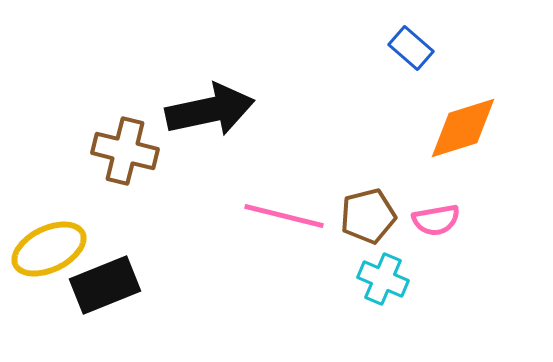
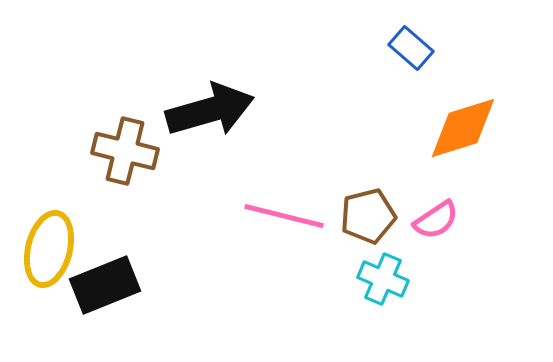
black arrow: rotated 4 degrees counterclockwise
pink semicircle: rotated 24 degrees counterclockwise
yellow ellipse: rotated 50 degrees counterclockwise
